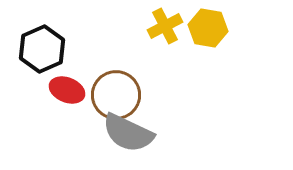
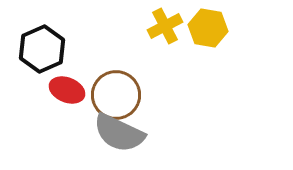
gray semicircle: moved 9 px left
